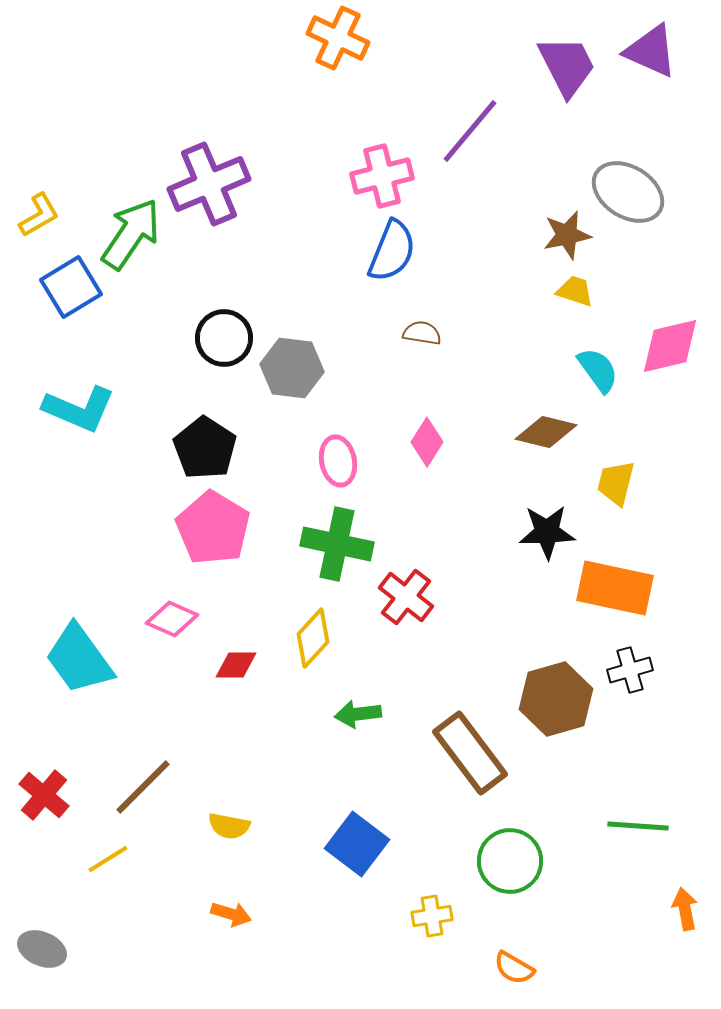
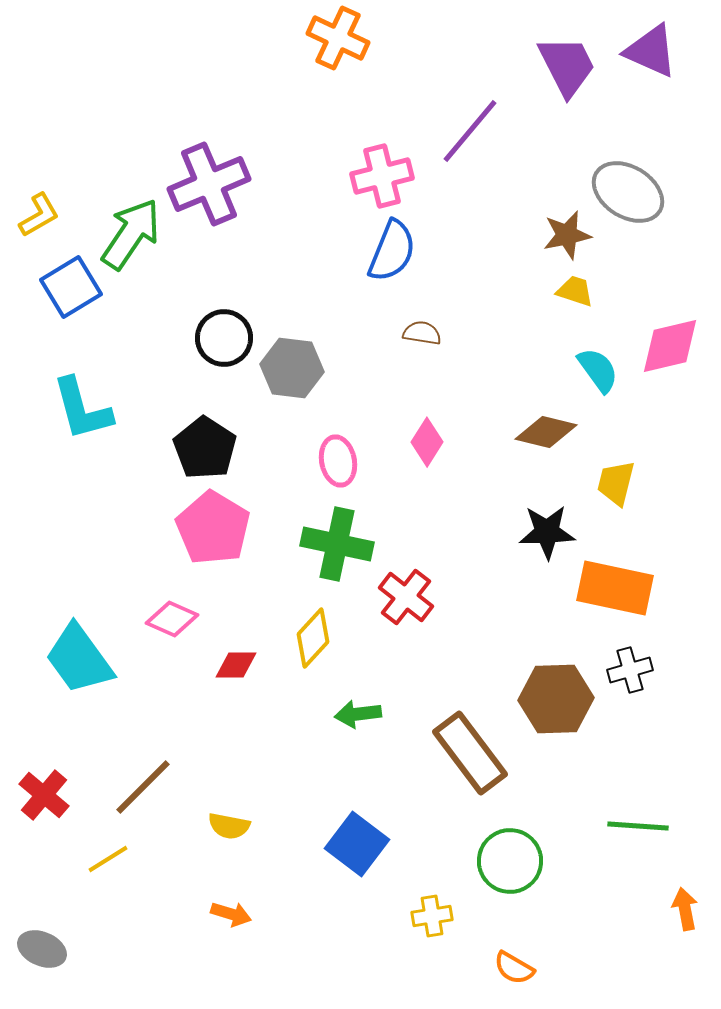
cyan L-shape at (79, 409): moved 3 px right; rotated 52 degrees clockwise
brown hexagon at (556, 699): rotated 14 degrees clockwise
